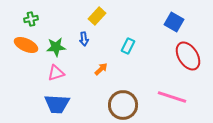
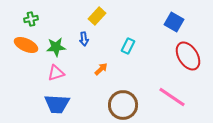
pink line: rotated 16 degrees clockwise
